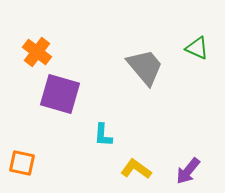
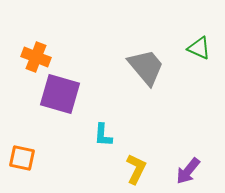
green triangle: moved 2 px right
orange cross: moved 1 px left, 5 px down; rotated 16 degrees counterclockwise
gray trapezoid: moved 1 px right
orange square: moved 5 px up
yellow L-shape: rotated 80 degrees clockwise
